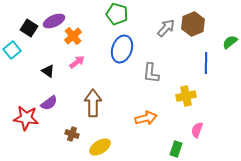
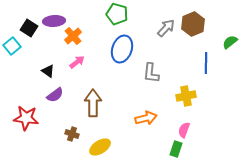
purple ellipse: rotated 20 degrees clockwise
cyan square: moved 4 px up
purple semicircle: moved 6 px right, 8 px up
pink semicircle: moved 13 px left
